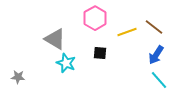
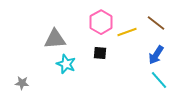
pink hexagon: moved 6 px right, 4 px down
brown line: moved 2 px right, 4 px up
gray triangle: rotated 35 degrees counterclockwise
cyan star: moved 1 px down
gray star: moved 4 px right, 6 px down
